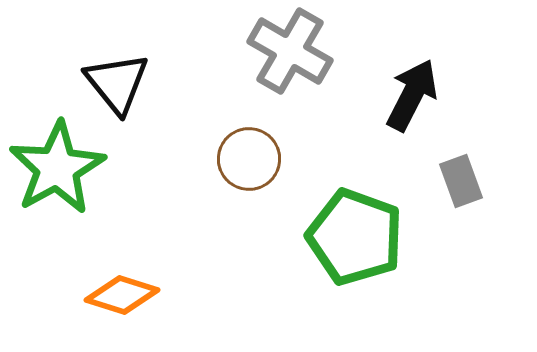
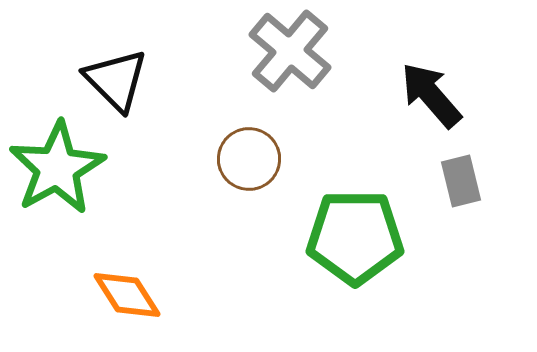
gray cross: rotated 10 degrees clockwise
black triangle: moved 1 px left, 3 px up; rotated 6 degrees counterclockwise
black arrow: moved 19 px right; rotated 68 degrees counterclockwise
gray rectangle: rotated 6 degrees clockwise
green pentagon: rotated 20 degrees counterclockwise
orange diamond: moved 5 px right; rotated 40 degrees clockwise
